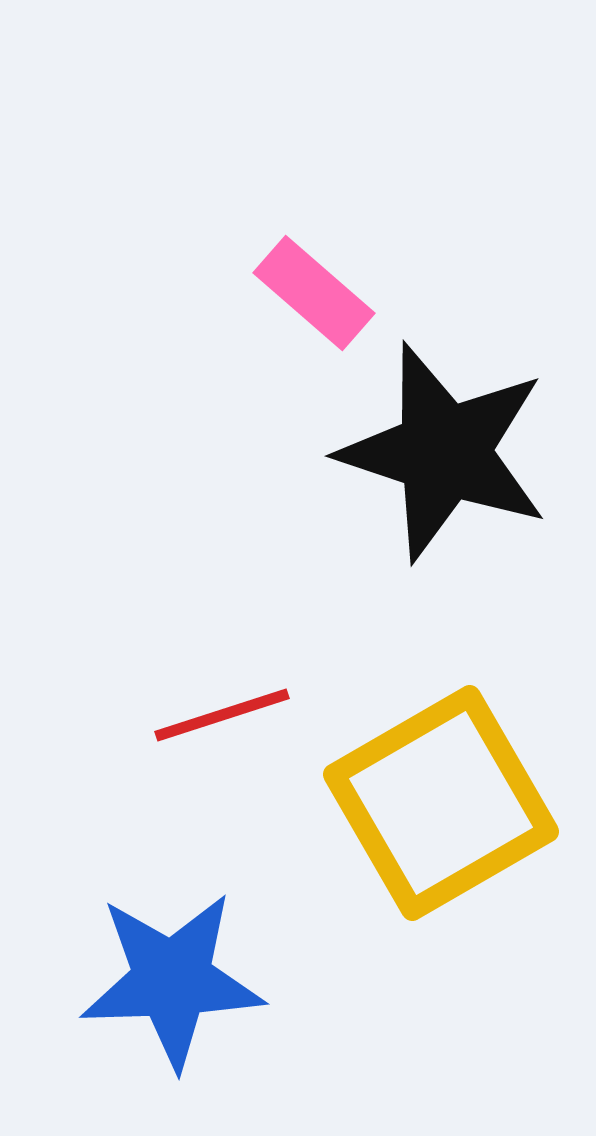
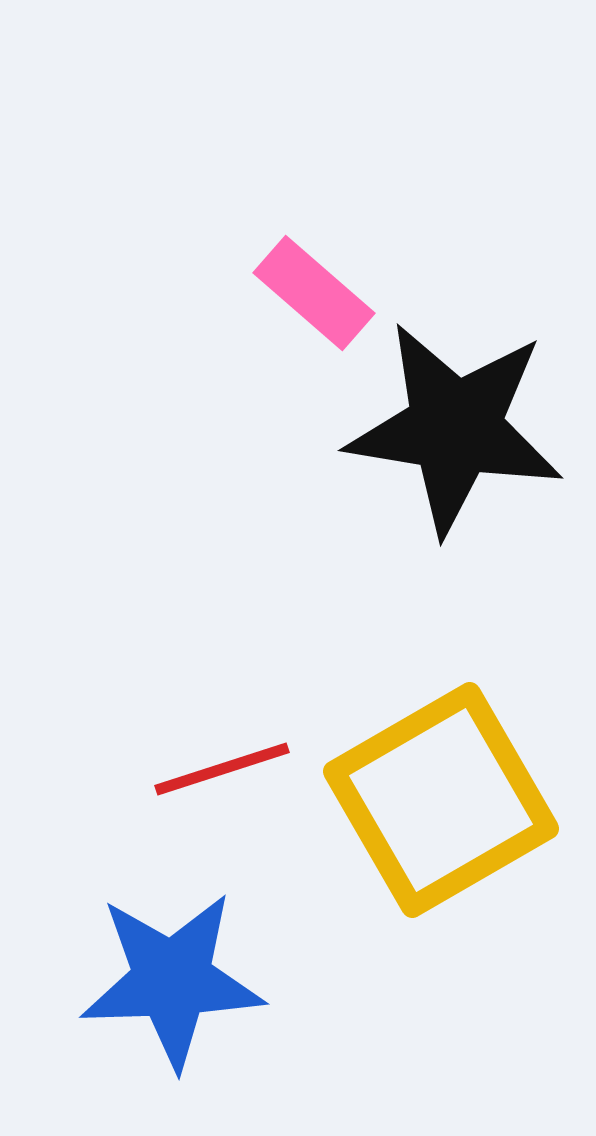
black star: moved 11 px right, 24 px up; rotated 9 degrees counterclockwise
red line: moved 54 px down
yellow square: moved 3 px up
